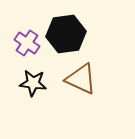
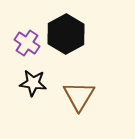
black hexagon: rotated 21 degrees counterclockwise
brown triangle: moved 2 px left, 17 px down; rotated 36 degrees clockwise
